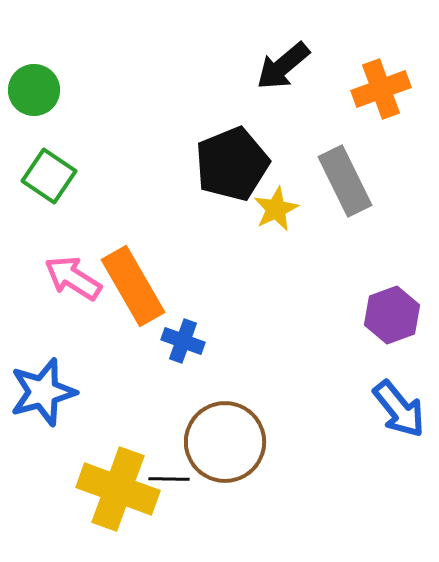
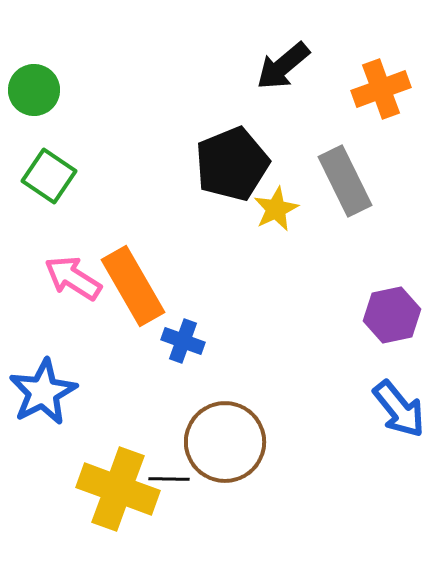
purple hexagon: rotated 8 degrees clockwise
blue star: rotated 12 degrees counterclockwise
